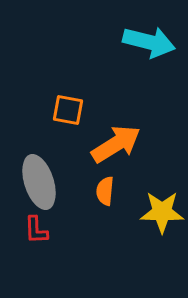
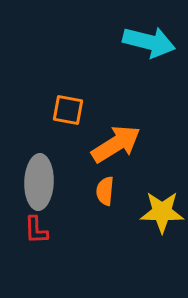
gray ellipse: rotated 20 degrees clockwise
